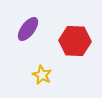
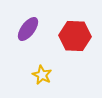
red hexagon: moved 5 px up
